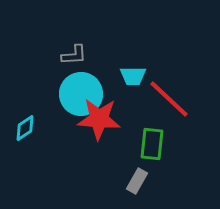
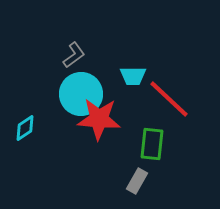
gray L-shape: rotated 32 degrees counterclockwise
